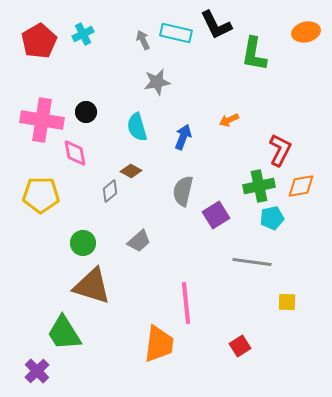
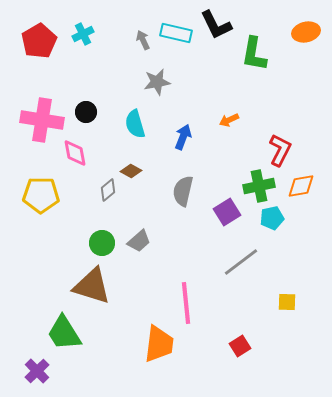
cyan semicircle: moved 2 px left, 3 px up
gray diamond: moved 2 px left, 1 px up
purple square: moved 11 px right, 3 px up
green circle: moved 19 px right
gray line: moved 11 px left; rotated 45 degrees counterclockwise
